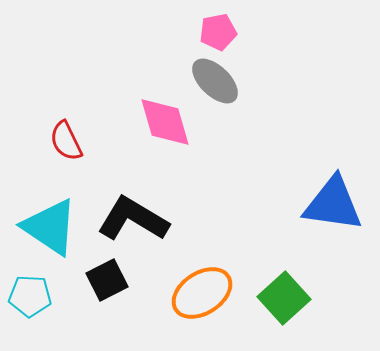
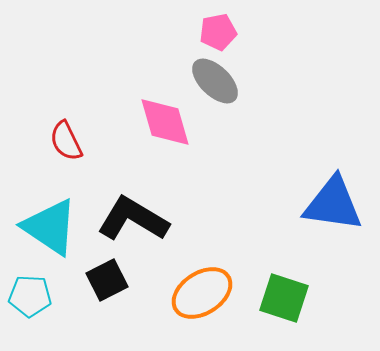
green square: rotated 30 degrees counterclockwise
